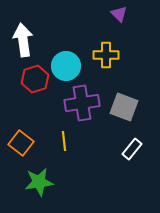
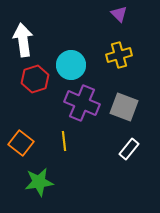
yellow cross: moved 13 px right; rotated 15 degrees counterclockwise
cyan circle: moved 5 px right, 1 px up
purple cross: rotated 32 degrees clockwise
white rectangle: moved 3 px left
